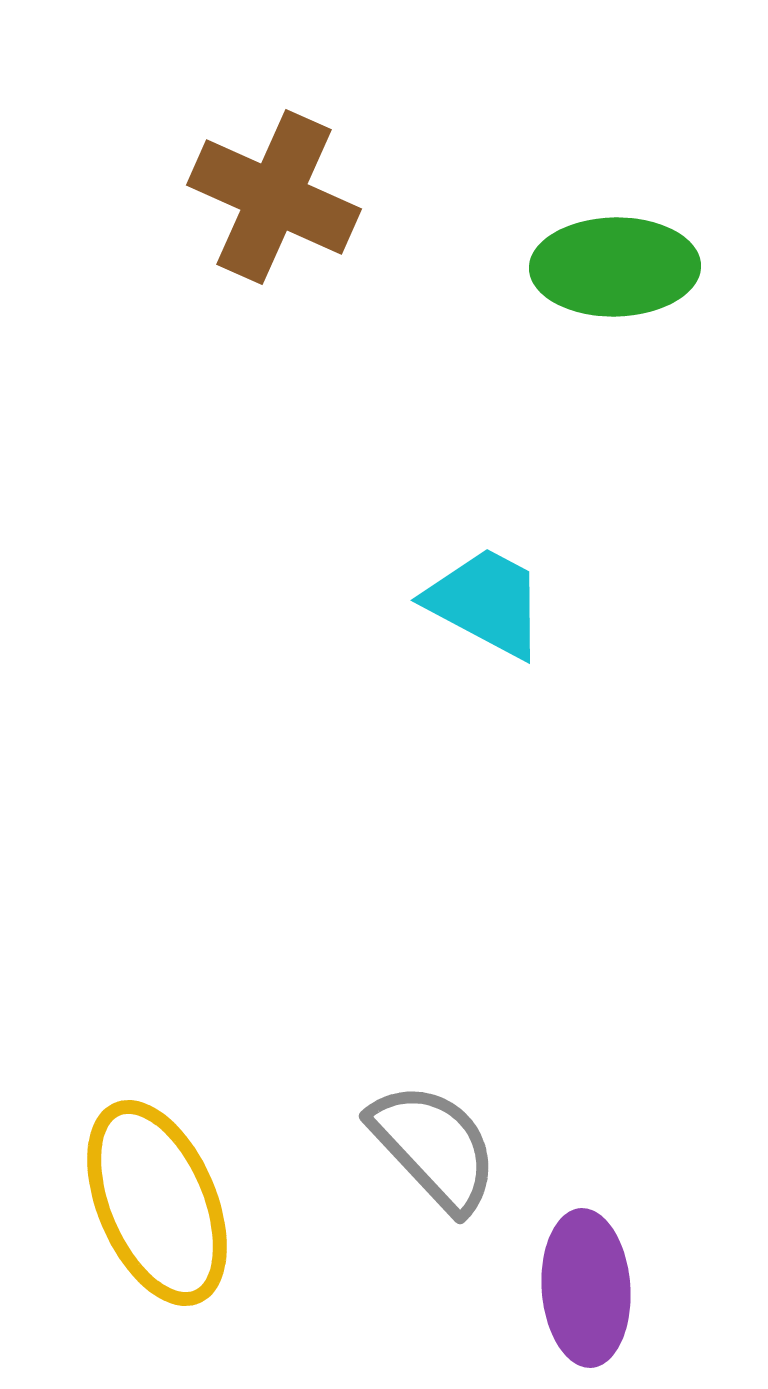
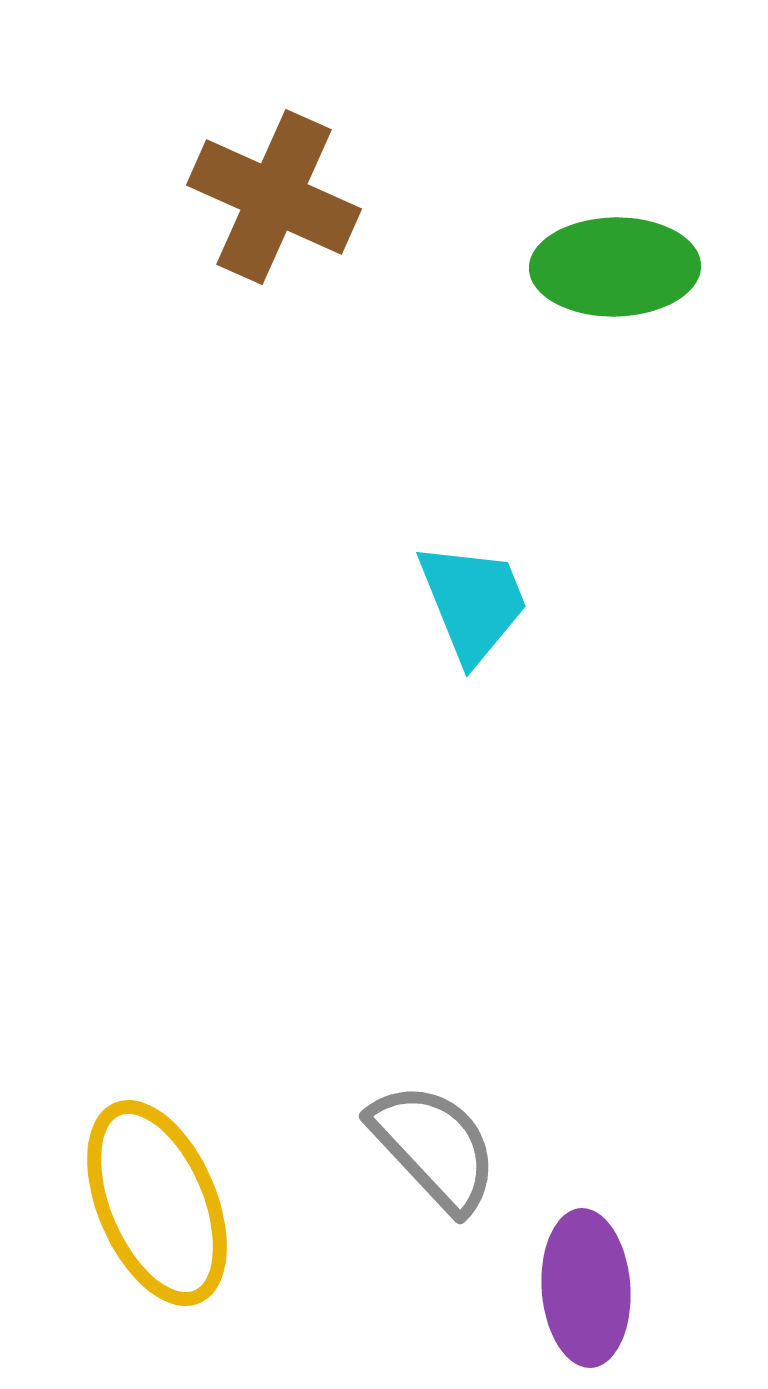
cyan trapezoid: moved 13 px left; rotated 40 degrees clockwise
